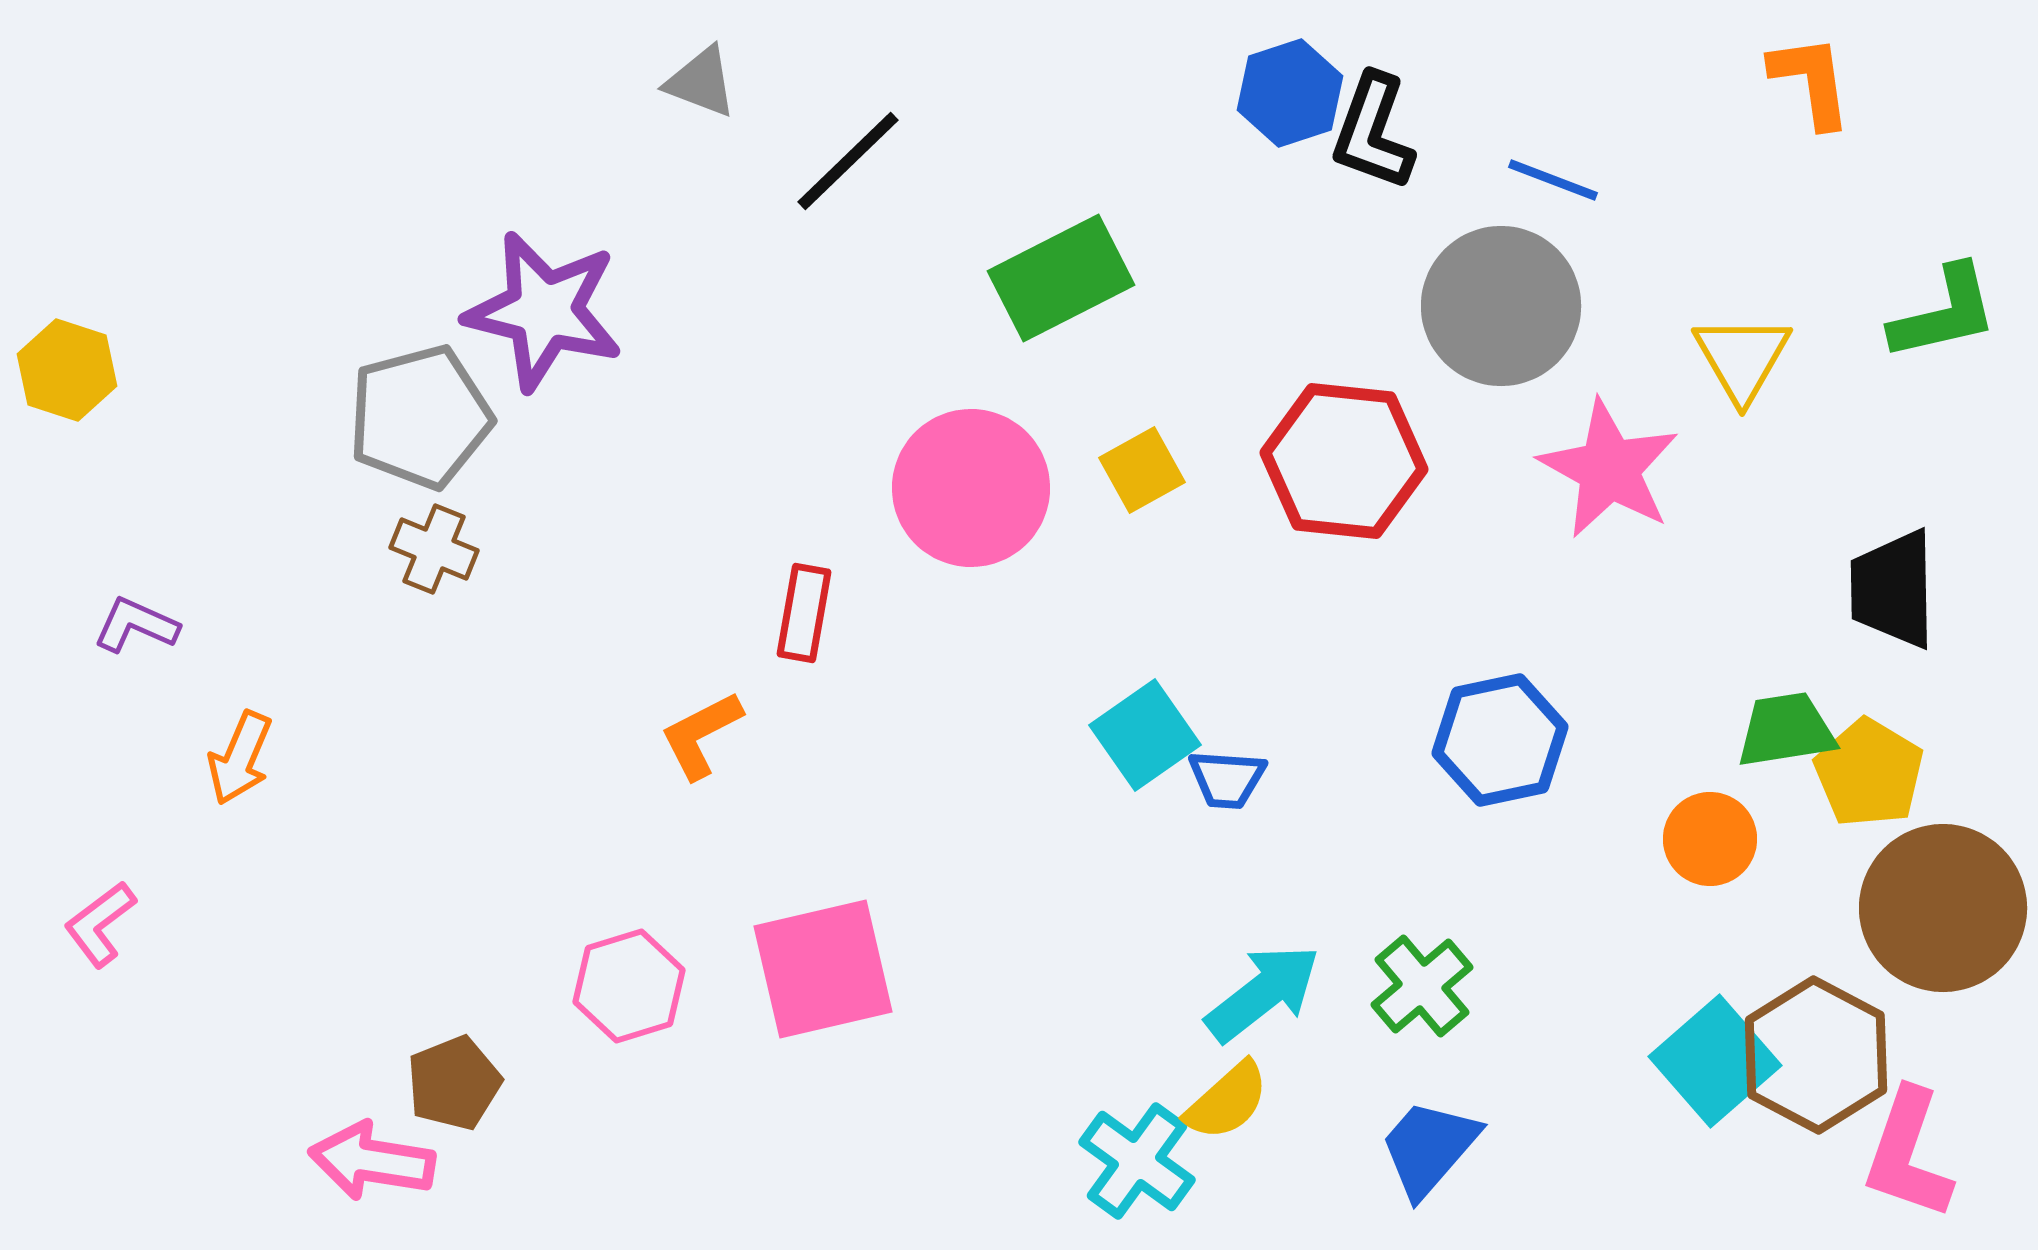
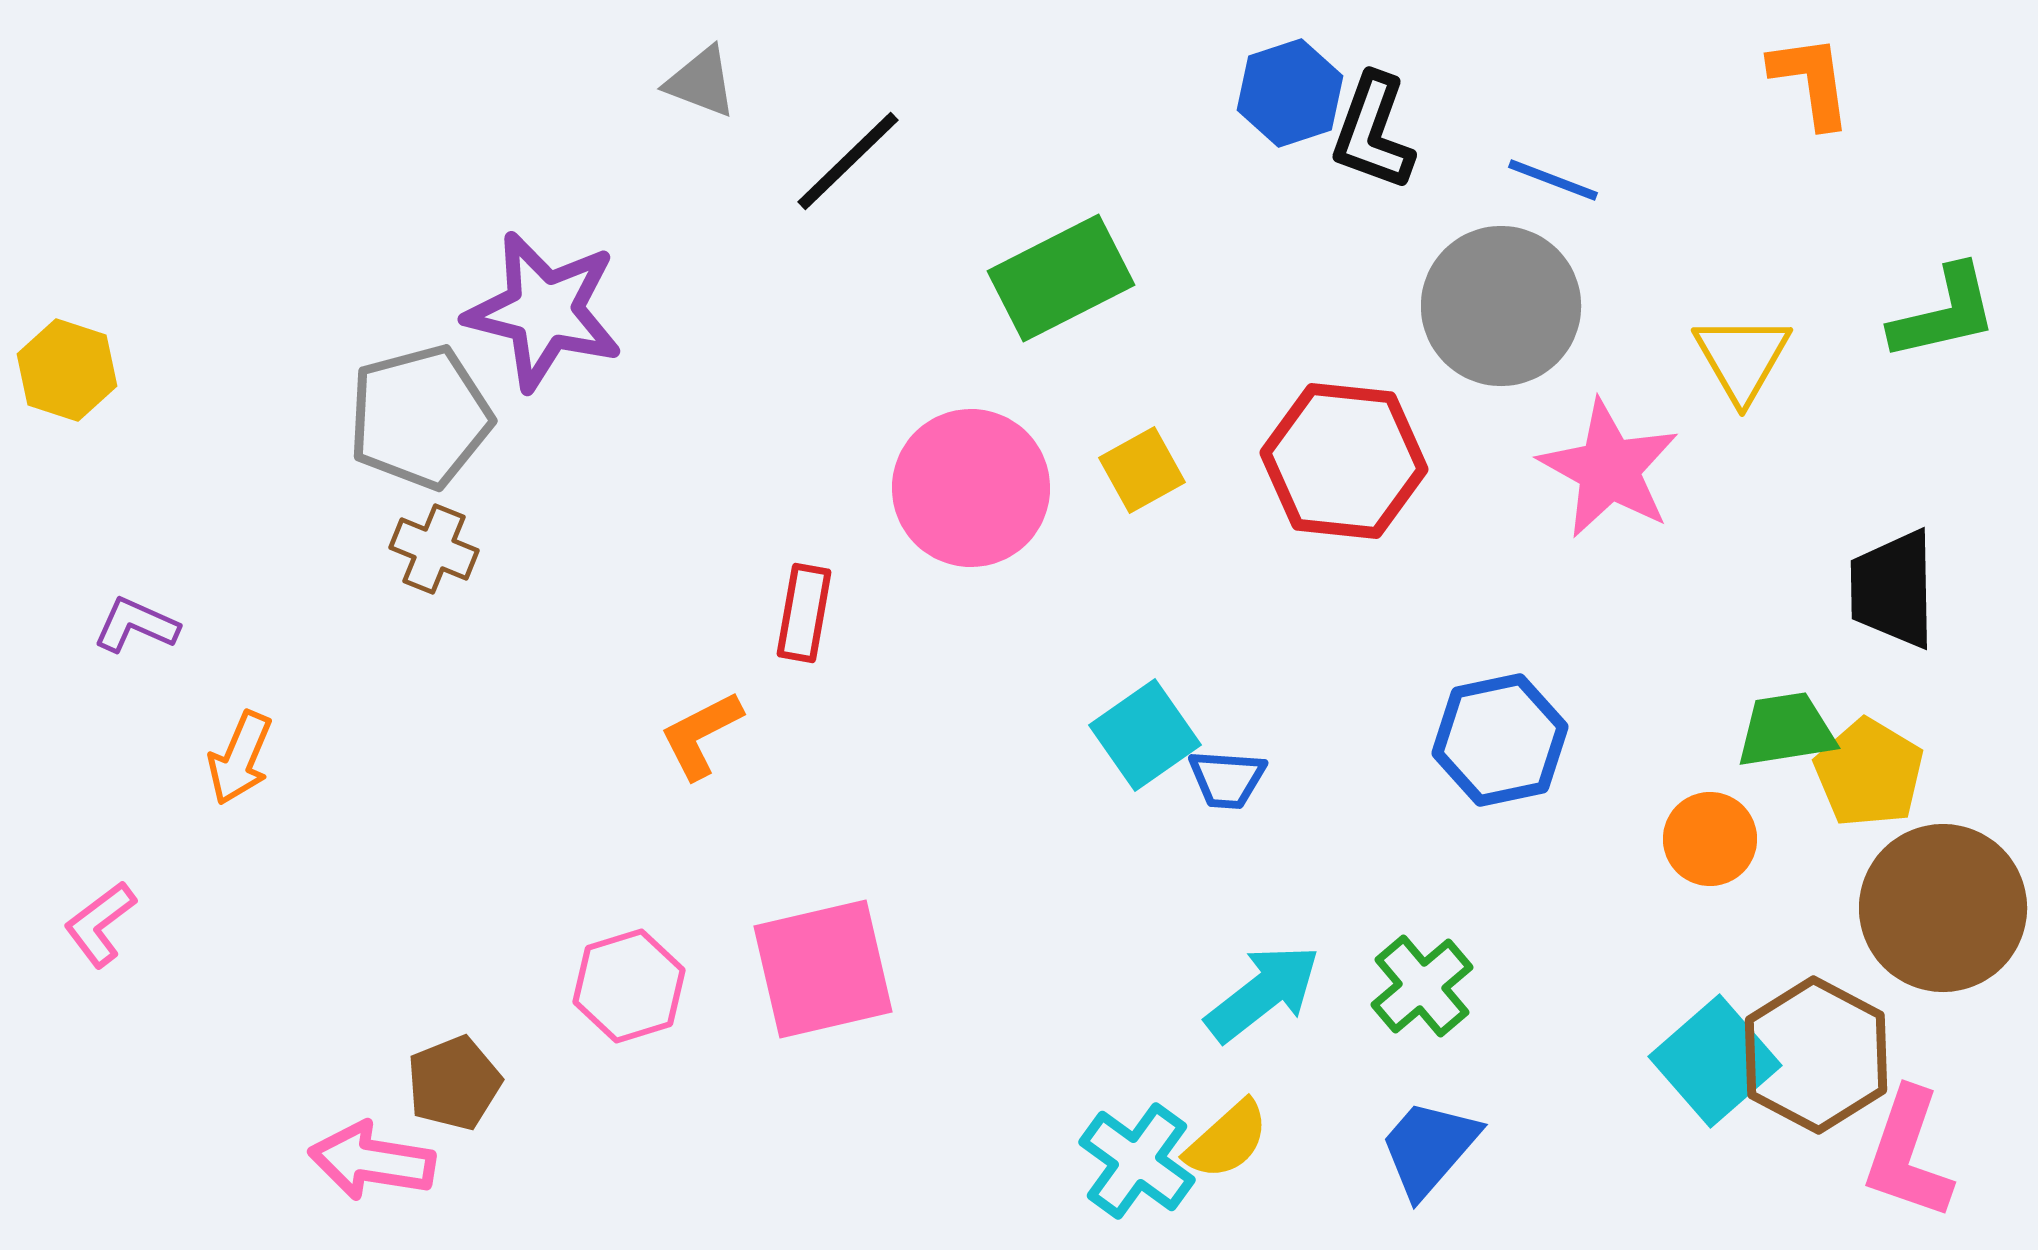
yellow semicircle at (1227, 1101): moved 39 px down
